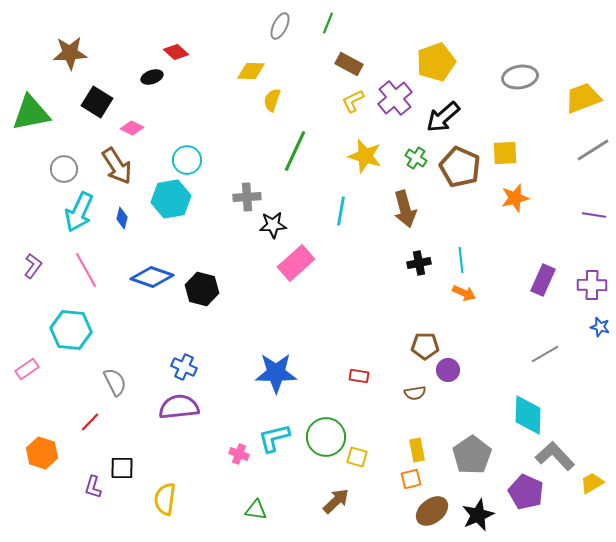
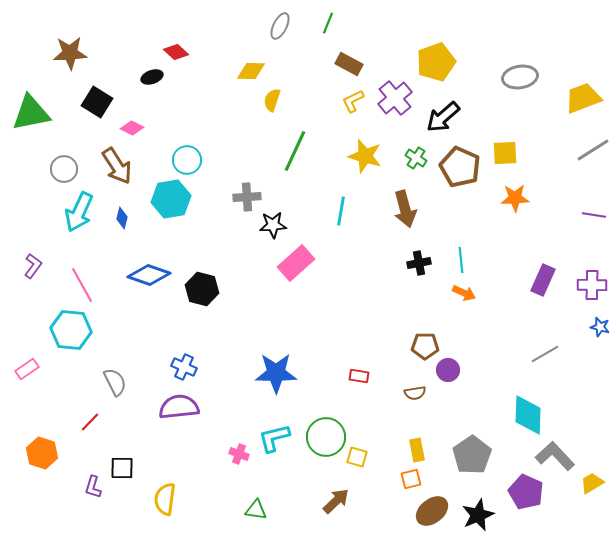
orange star at (515, 198): rotated 12 degrees clockwise
pink line at (86, 270): moved 4 px left, 15 px down
blue diamond at (152, 277): moved 3 px left, 2 px up
